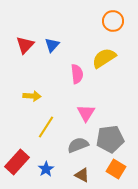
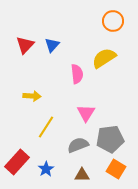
brown triangle: rotated 28 degrees counterclockwise
